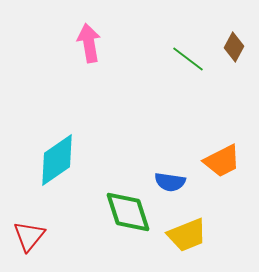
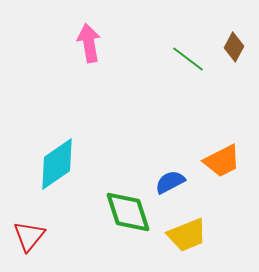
cyan diamond: moved 4 px down
blue semicircle: rotated 144 degrees clockwise
